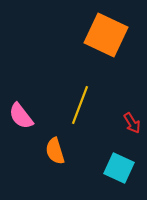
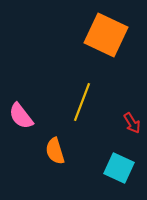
yellow line: moved 2 px right, 3 px up
